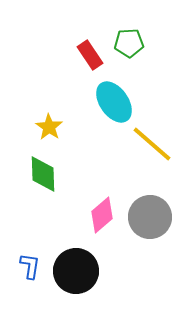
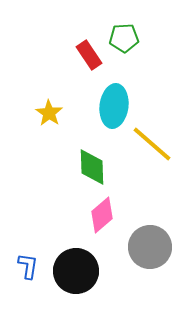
green pentagon: moved 5 px left, 5 px up
red rectangle: moved 1 px left
cyan ellipse: moved 4 px down; rotated 42 degrees clockwise
yellow star: moved 14 px up
green diamond: moved 49 px right, 7 px up
gray circle: moved 30 px down
blue L-shape: moved 2 px left
